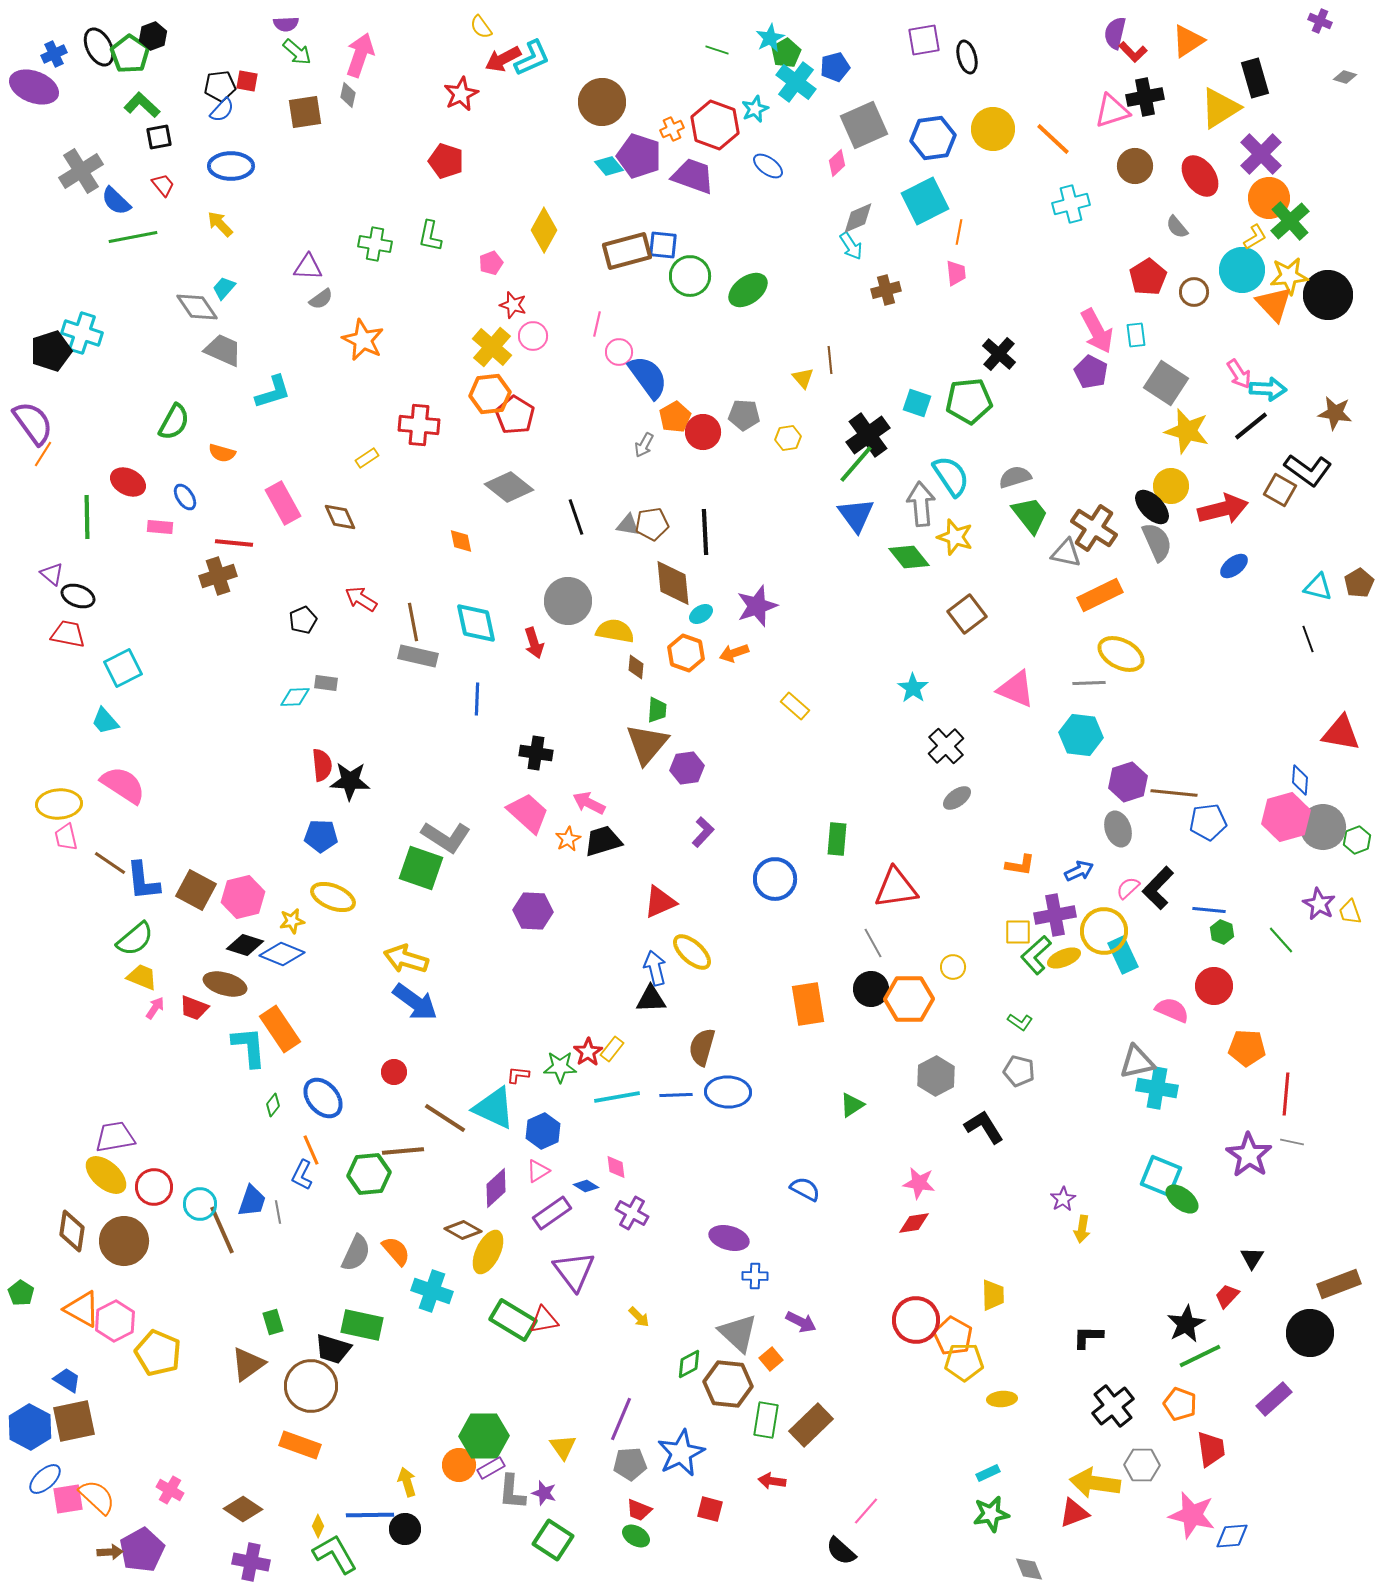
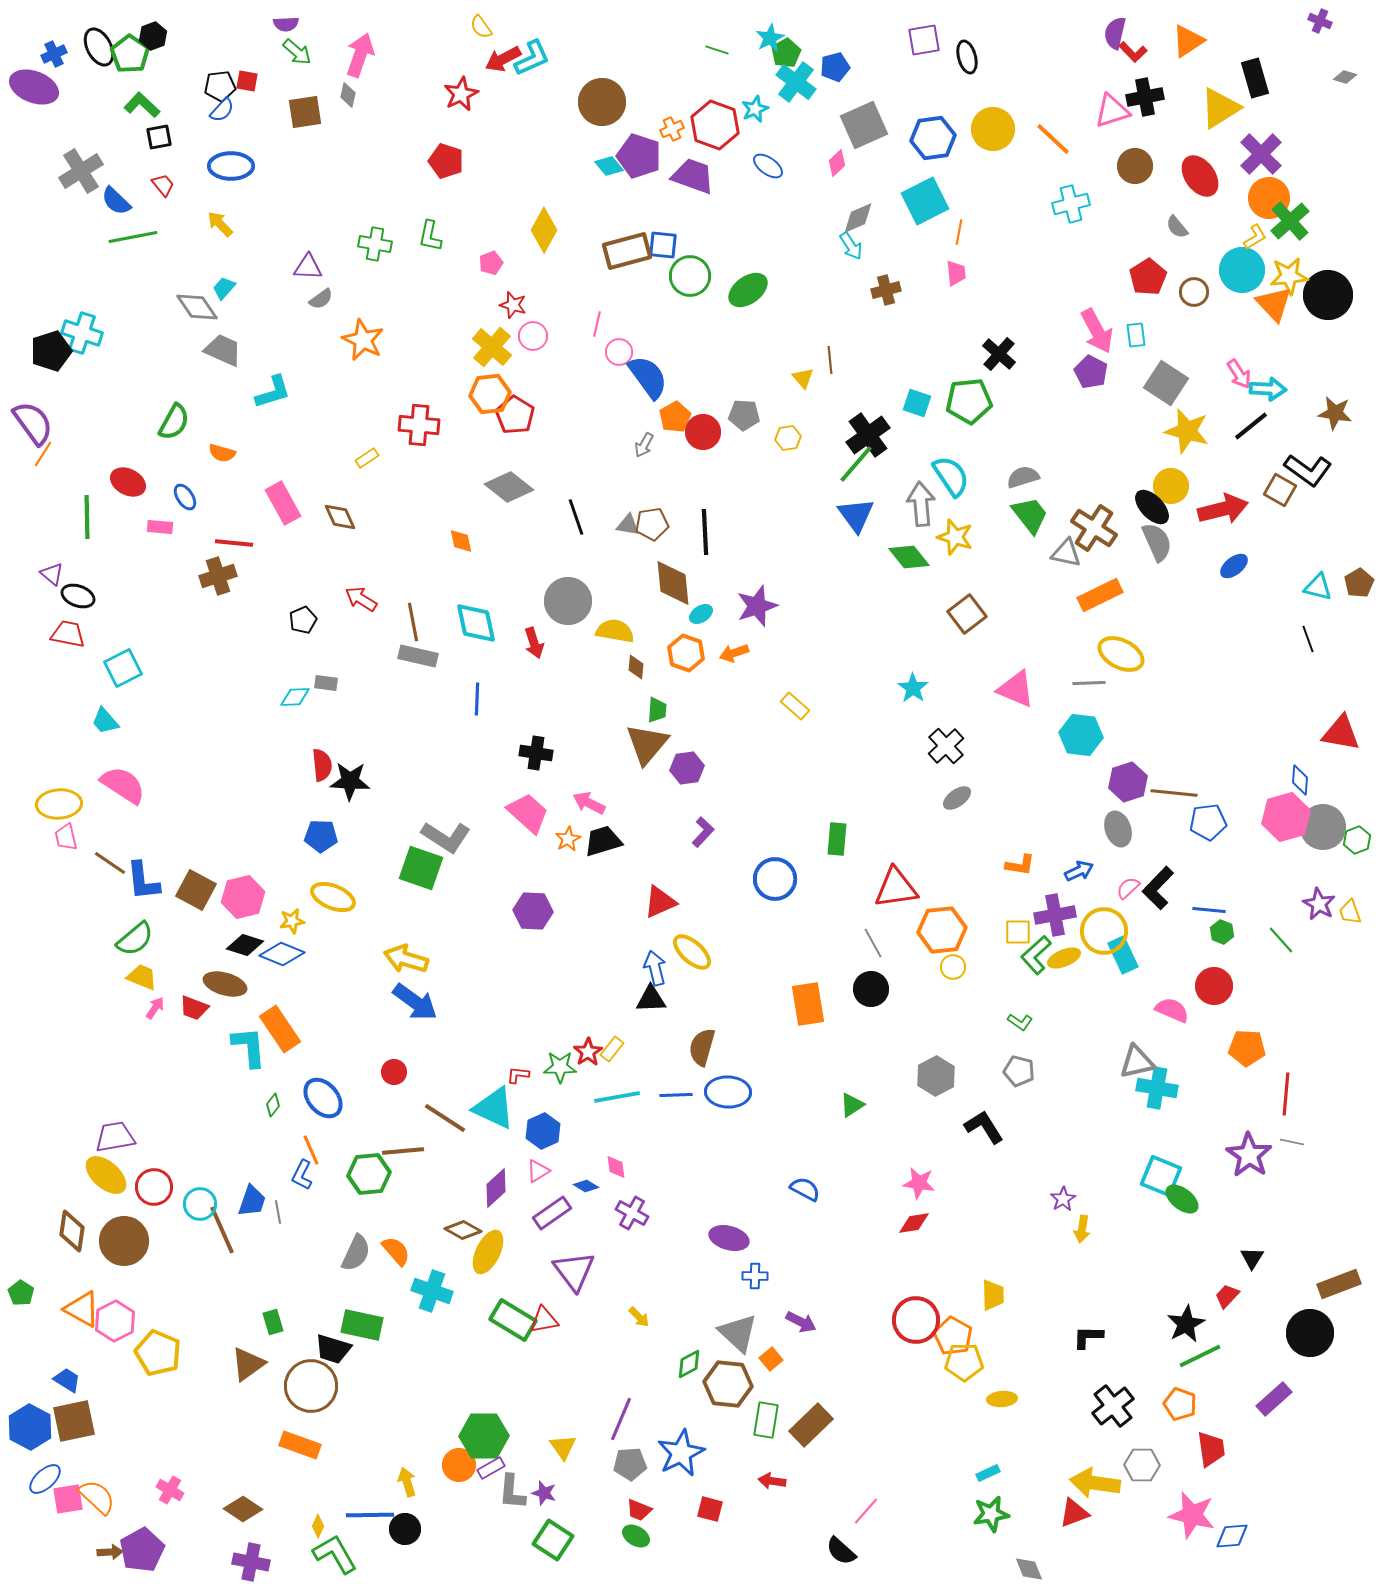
gray semicircle at (1015, 477): moved 8 px right
orange hexagon at (909, 999): moved 33 px right, 69 px up; rotated 6 degrees counterclockwise
